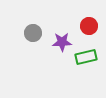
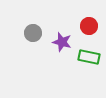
purple star: rotated 18 degrees clockwise
green rectangle: moved 3 px right; rotated 25 degrees clockwise
